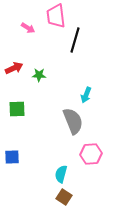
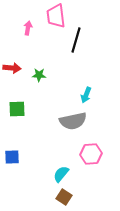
pink arrow: rotated 112 degrees counterclockwise
black line: moved 1 px right
red arrow: moved 2 px left; rotated 30 degrees clockwise
gray semicircle: rotated 100 degrees clockwise
cyan semicircle: rotated 24 degrees clockwise
